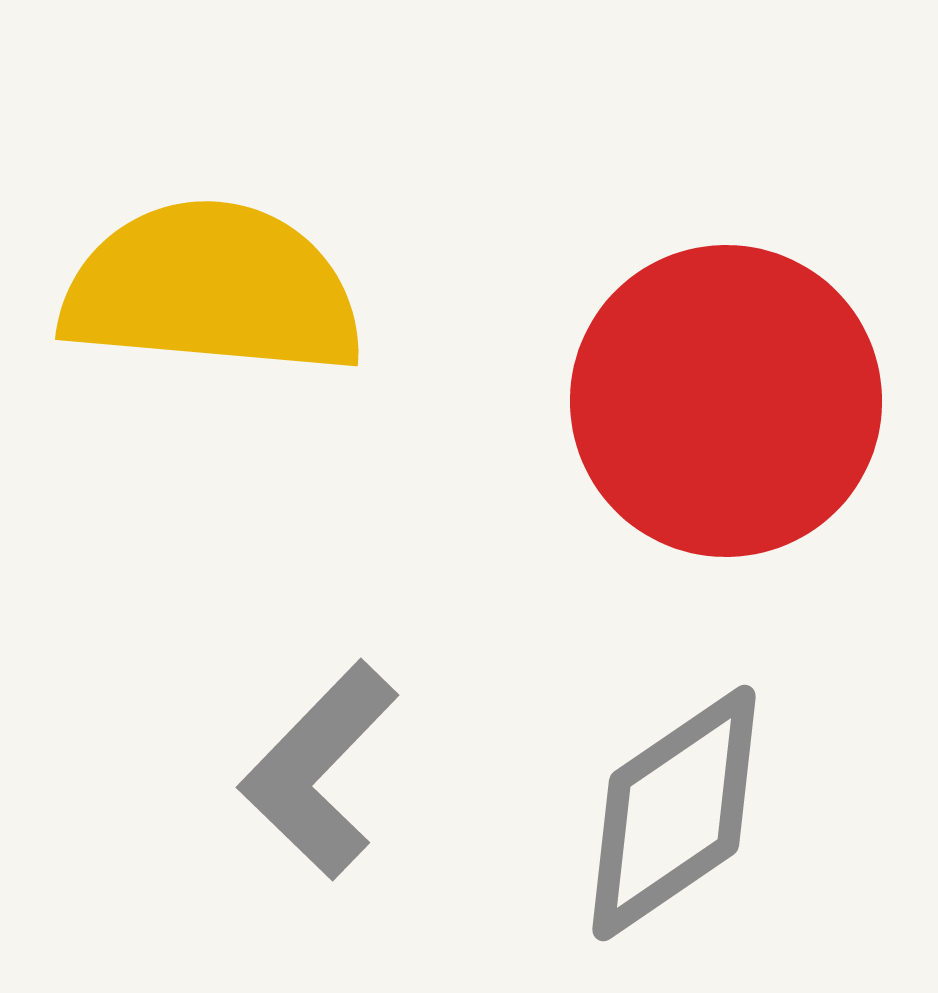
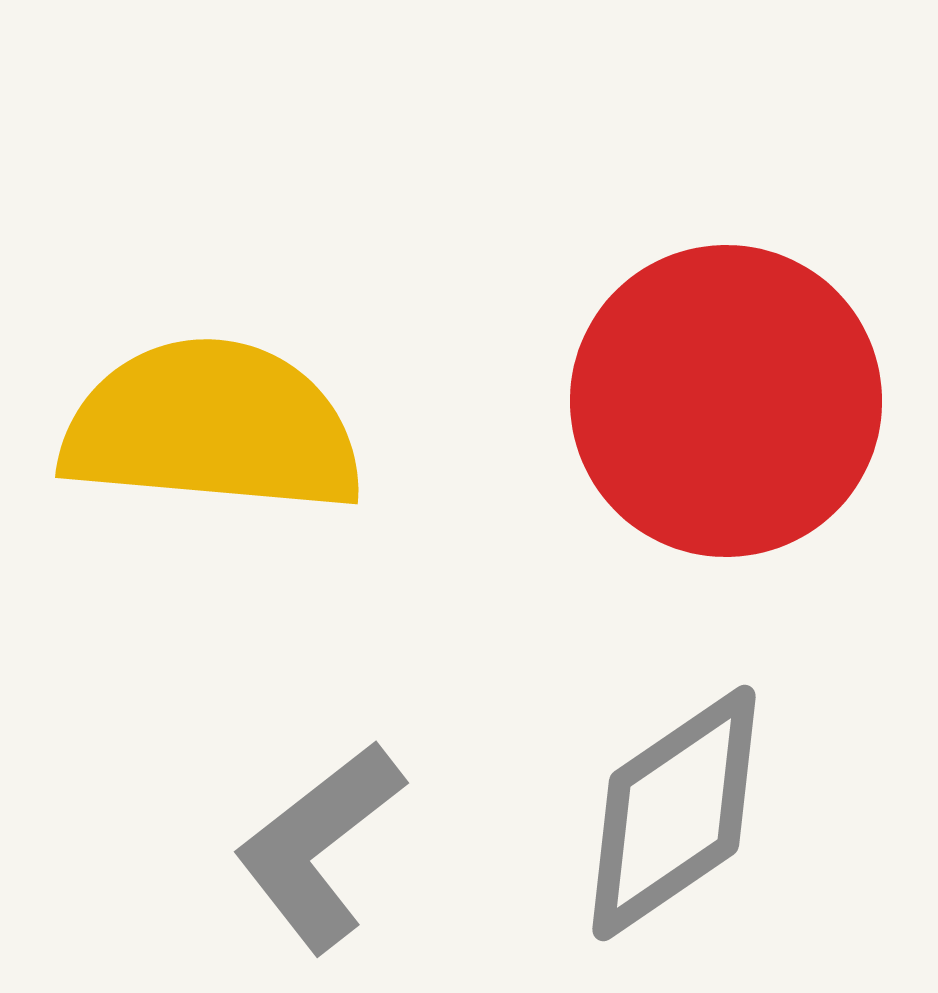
yellow semicircle: moved 138 px down
gray L-shape: moved 76 px down; rotated 8 degrees clockwise
